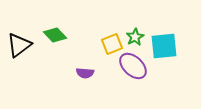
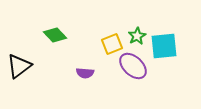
green star: moved 2 px right, 1 px up
black triangle: moved 21 px down
